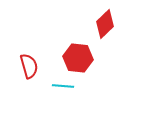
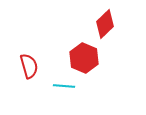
red hexagon: moved 6 px right; rotated 16 degrees clockwise
cyan line: moved 1 px right
